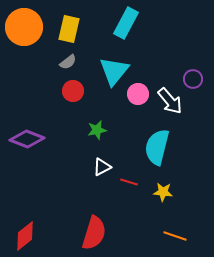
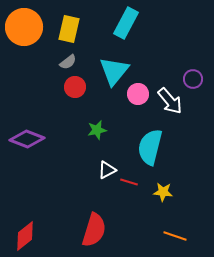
red circle: moved 2 px right, 4 px up
cyan semicircle: moved 7 px left
white triangle: moved 5 px right, 3 px down
red semicircle: moved 3 px up
